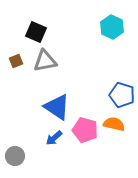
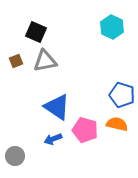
orange semicircle: moved 3 px right
blue arrow: moved 1 px left, 1 px down; rotated 18 degrees clockwise
